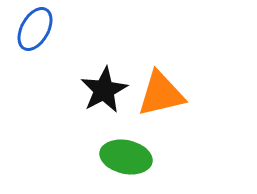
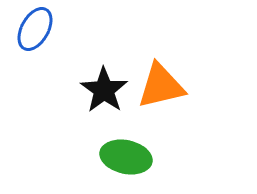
black star: rotated 9 degrees counterclockwise
orange triangle: moved 8 px up
